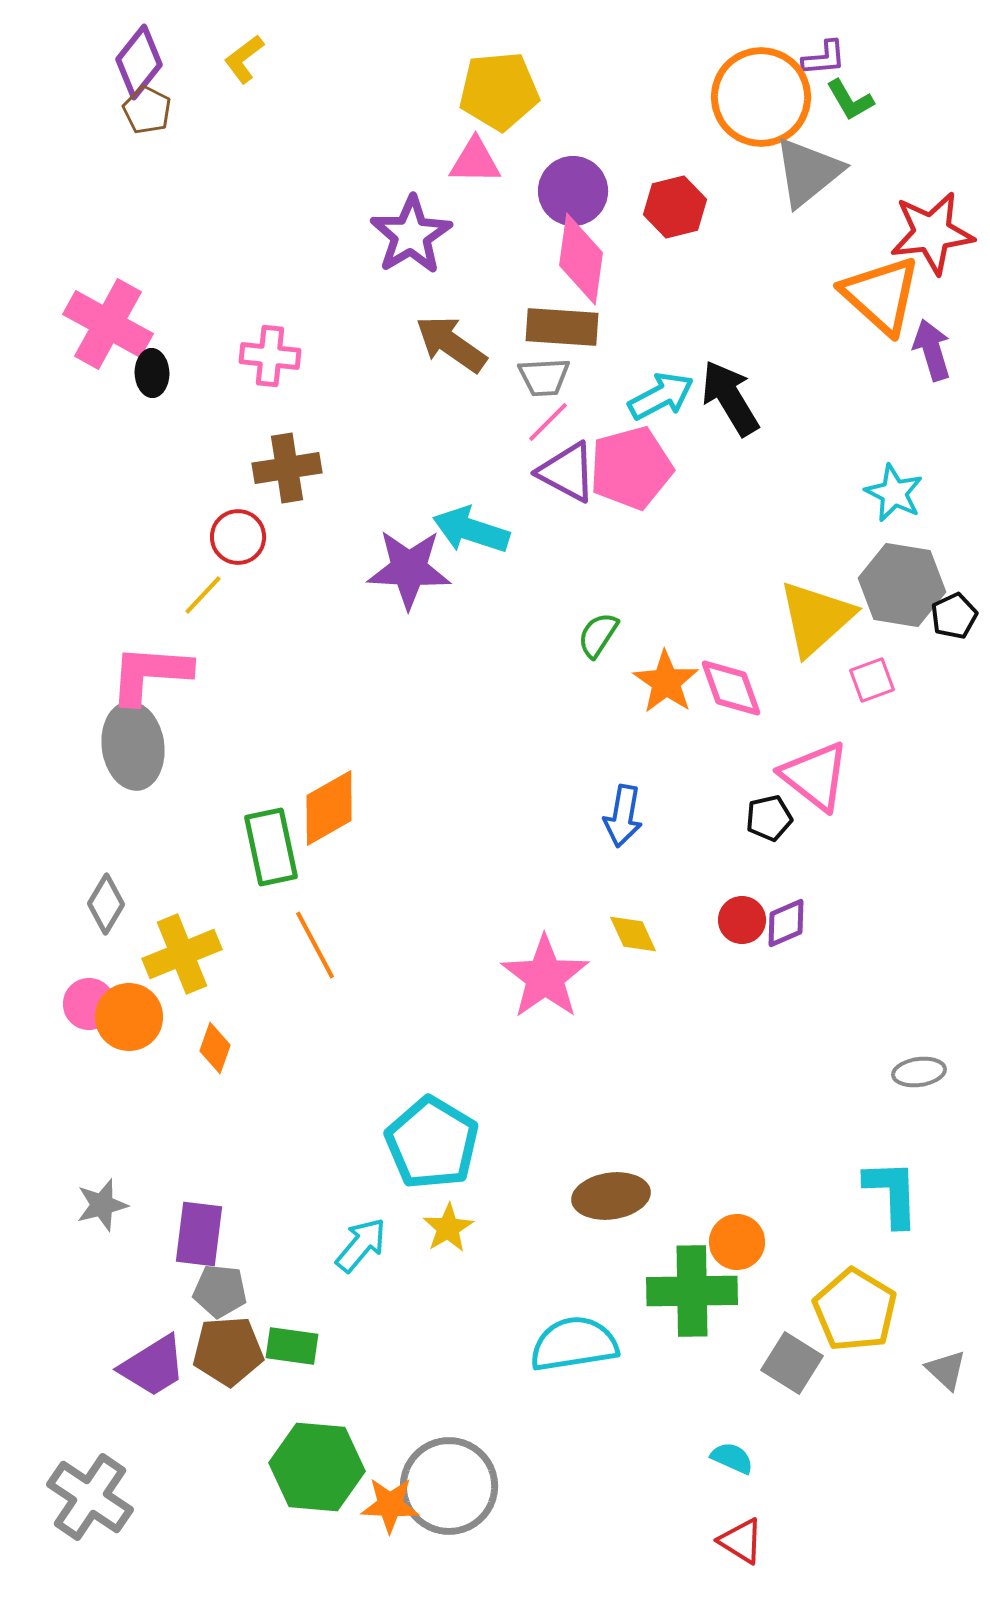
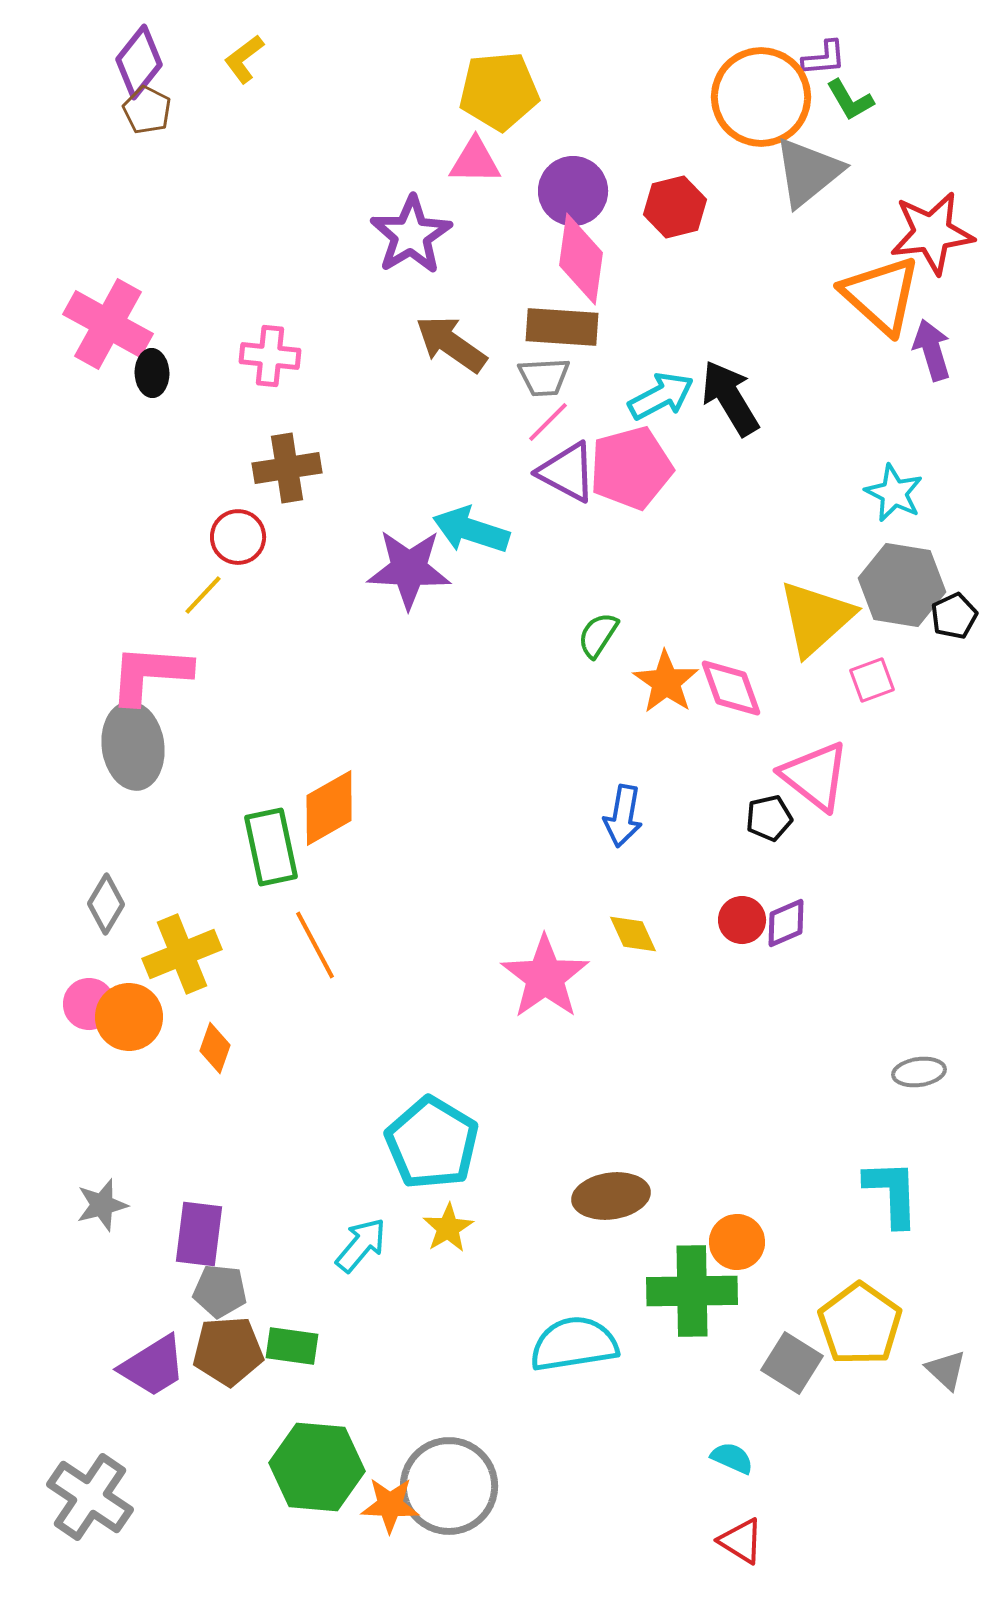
yellow pentagon at (855, 1310): moved 5 px right, 14 px down; rotated 4 degrees clockwise
